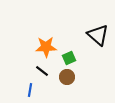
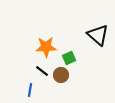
brown circle: moved 6 px left, 2 px up
